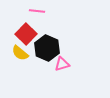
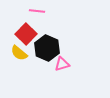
yellow semicircle: moved 1 px left
